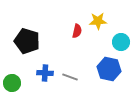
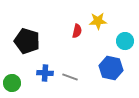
cyan circle: moved 4 px right, 1 px up
blue hexagon: moved 2 px right, 1 px up
